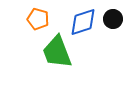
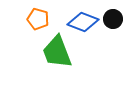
blue diamond: rotated 40 degrees clockwise
